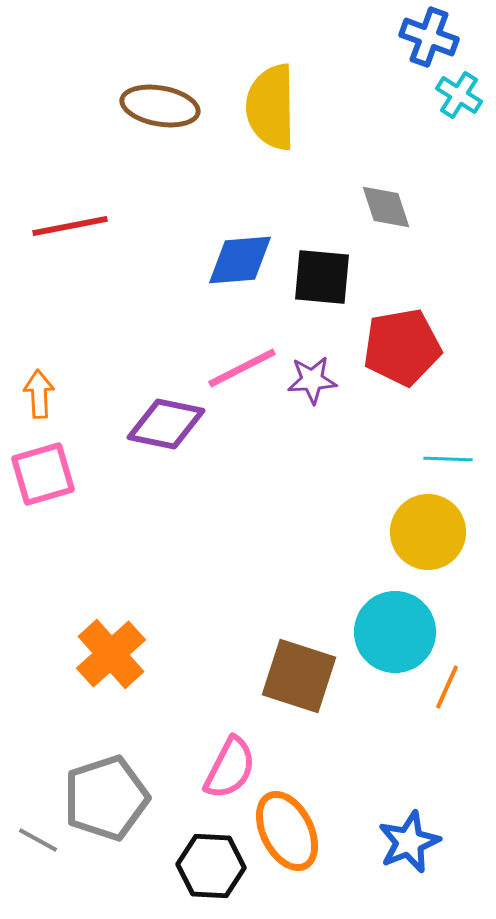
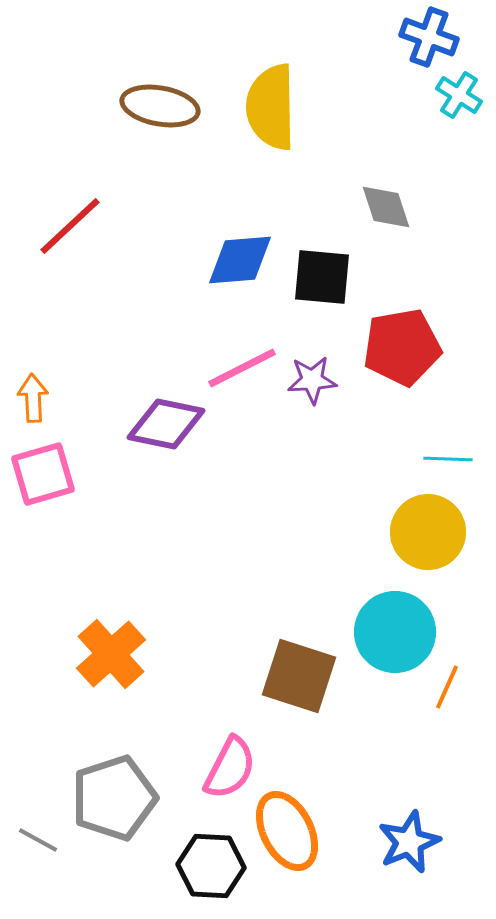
red line: rotated 32 degrees counterclockwise
orange arrow: moved 6 px left, 4 px down
gray pentagon: moved 8 px right
